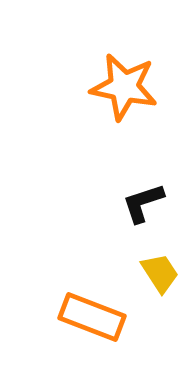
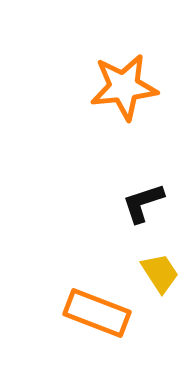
orange star: rotated 18 degrees counterclockwise
orange rectangle: moved 5 px right, 4 px up
